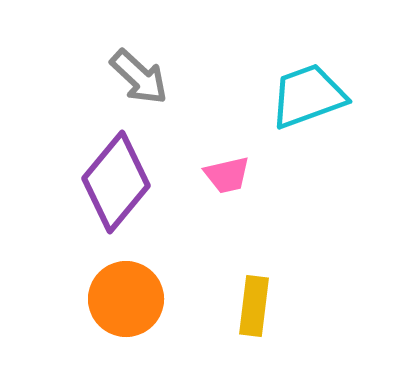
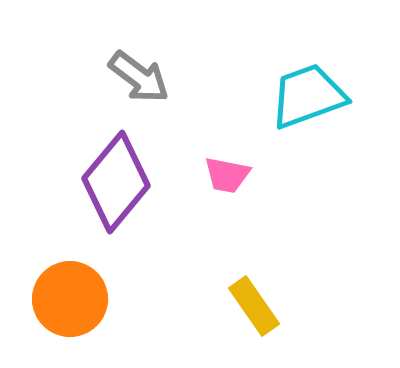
gray arrow: rotated 6 degrees counterclockwise
pink trapezoid: rotated 24 degrees clockwise
orange circle: moved 56 px left
yellow rectangle: rotated 42 degrees counterclockwise
